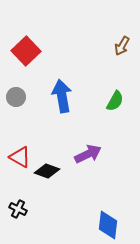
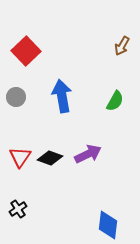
red triangle: rotated 35 degrees clockwise
black diamond: moved 3 px right, 13 px up
black cross: rotated 30 degrees clockwise
